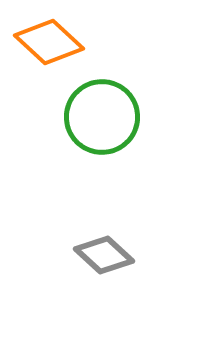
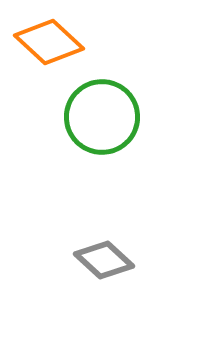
gray diamond: moved 5 px down
